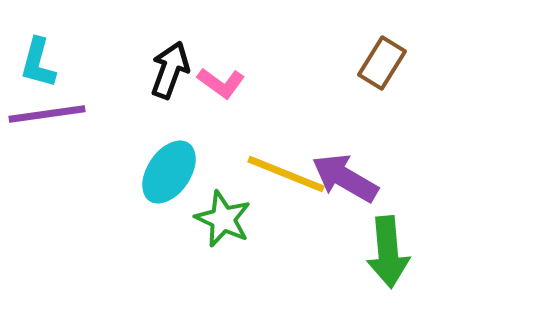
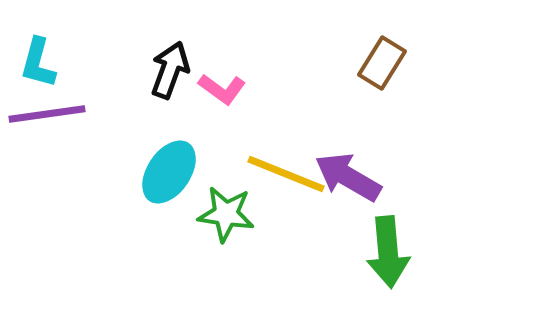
pink L-shape: moved 1 px right, 6 px down
purple arrow: moved 3 px right, 1 px up
green star: moved 3 px right, 5 px up; rotated 16 degrees counterclockwise
